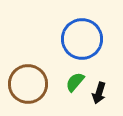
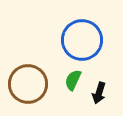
blue circle: moved 1 px down
green semicircle: moved 2 px left, 2 px up; rotated 15 degrees counterclockwise
